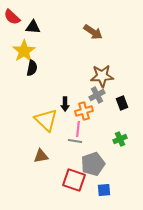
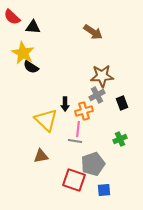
yellow star: moved 1 px left, 2 px down; rotated 10 degrees counterclockwise
black semicircle: moved 1 px left, 1 px up; rotated 112 degrees clockwise
